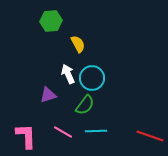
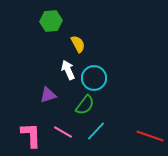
white arrow: moved 4 px up
cyan circle: moved 2 px right
cyan line: rotated 45 degrees counterclockwise
pink L-shape: moved 5 px right, 1 px up
